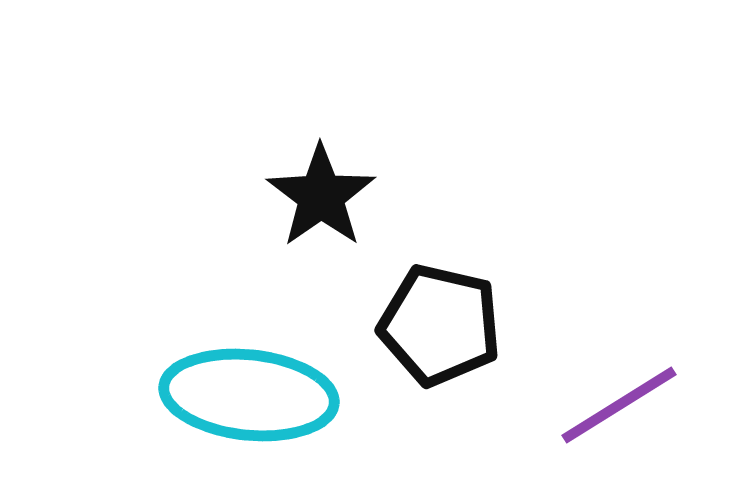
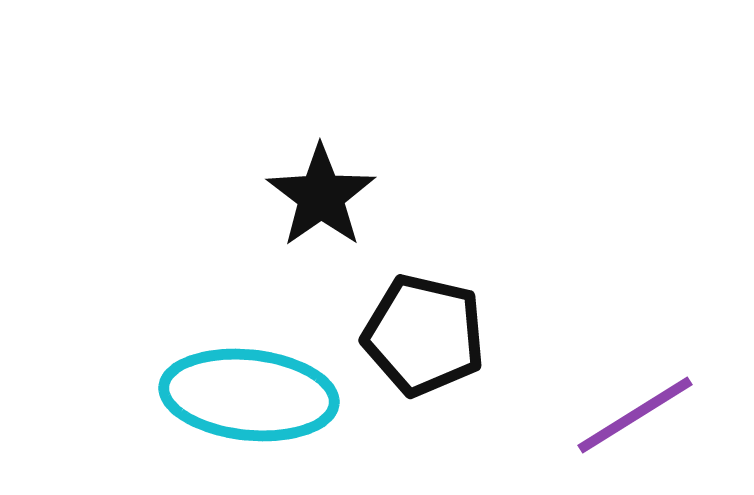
black pentagon: moved 16 px left, 10 px down
purple line: moved 16 px right, 10 px down
